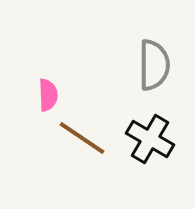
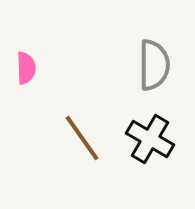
pink semicircle: moved 22 px left, 27 px up
brown line: rotated 21 degrees clockwise
